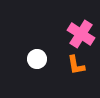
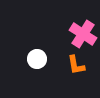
pink cross: moved 2 px right
